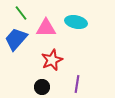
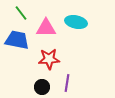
blue trapezoid: moved 1 px right, 1 px down; rotated 60 degrees clockwise
red star: moved 3 px left, 1 px up; rotated 20 degrees clockwise
purple line: moved 10 px left, 1 px up
